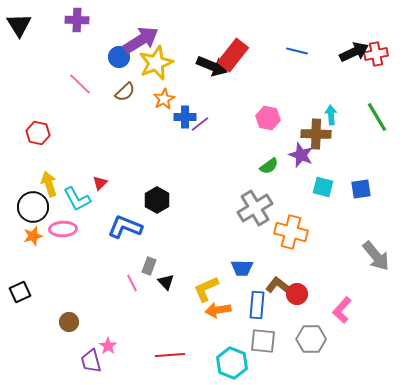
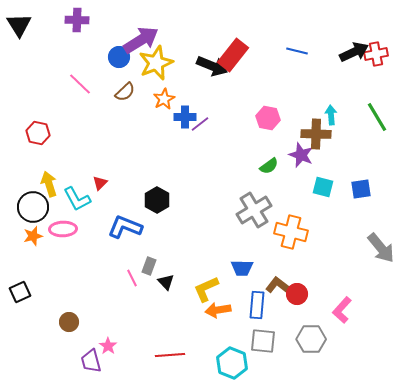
gray cross at (255, 208): moved 1 px left, 2 px down
gray arrow at (376, 256): moved 5 px right, 8 px up
pink line at (132, 283): moved 5 px up
